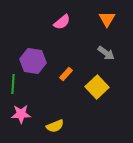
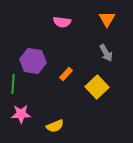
pink semicircle: rotated 48 degrees clockwise
gray arrow: rotated 24 degrees clockwise
